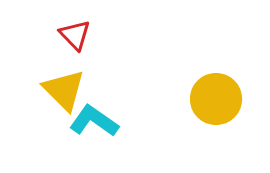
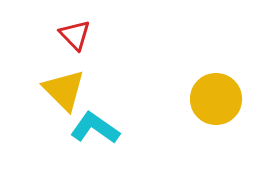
cyan L-shape: moved 1 px right, 7 px down
